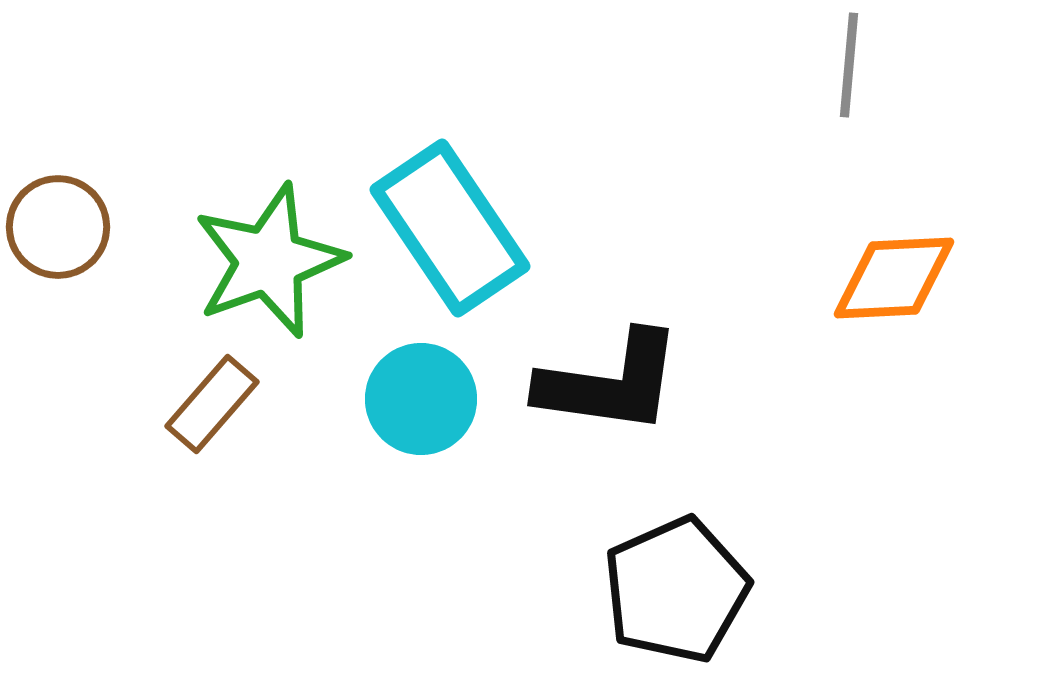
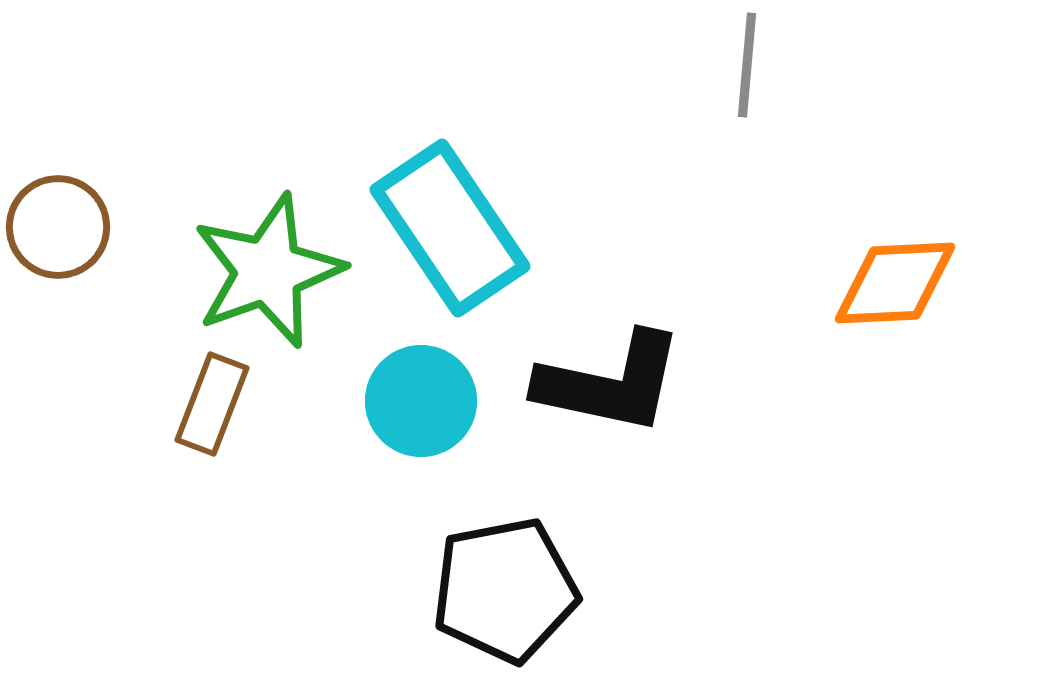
gray line: moved 102 px left
green star: moved 1 px left, 10 px down
orange diamond: moved 1 px right, 5 px down
black L-shape: rotated 4 degrees clockwise
cyan circle: moved 2 px down
brown rectangle: rotated 20 degrees counterclockwise
black pentagon: moved 171 px left; rotated 13 degrees clockwise
